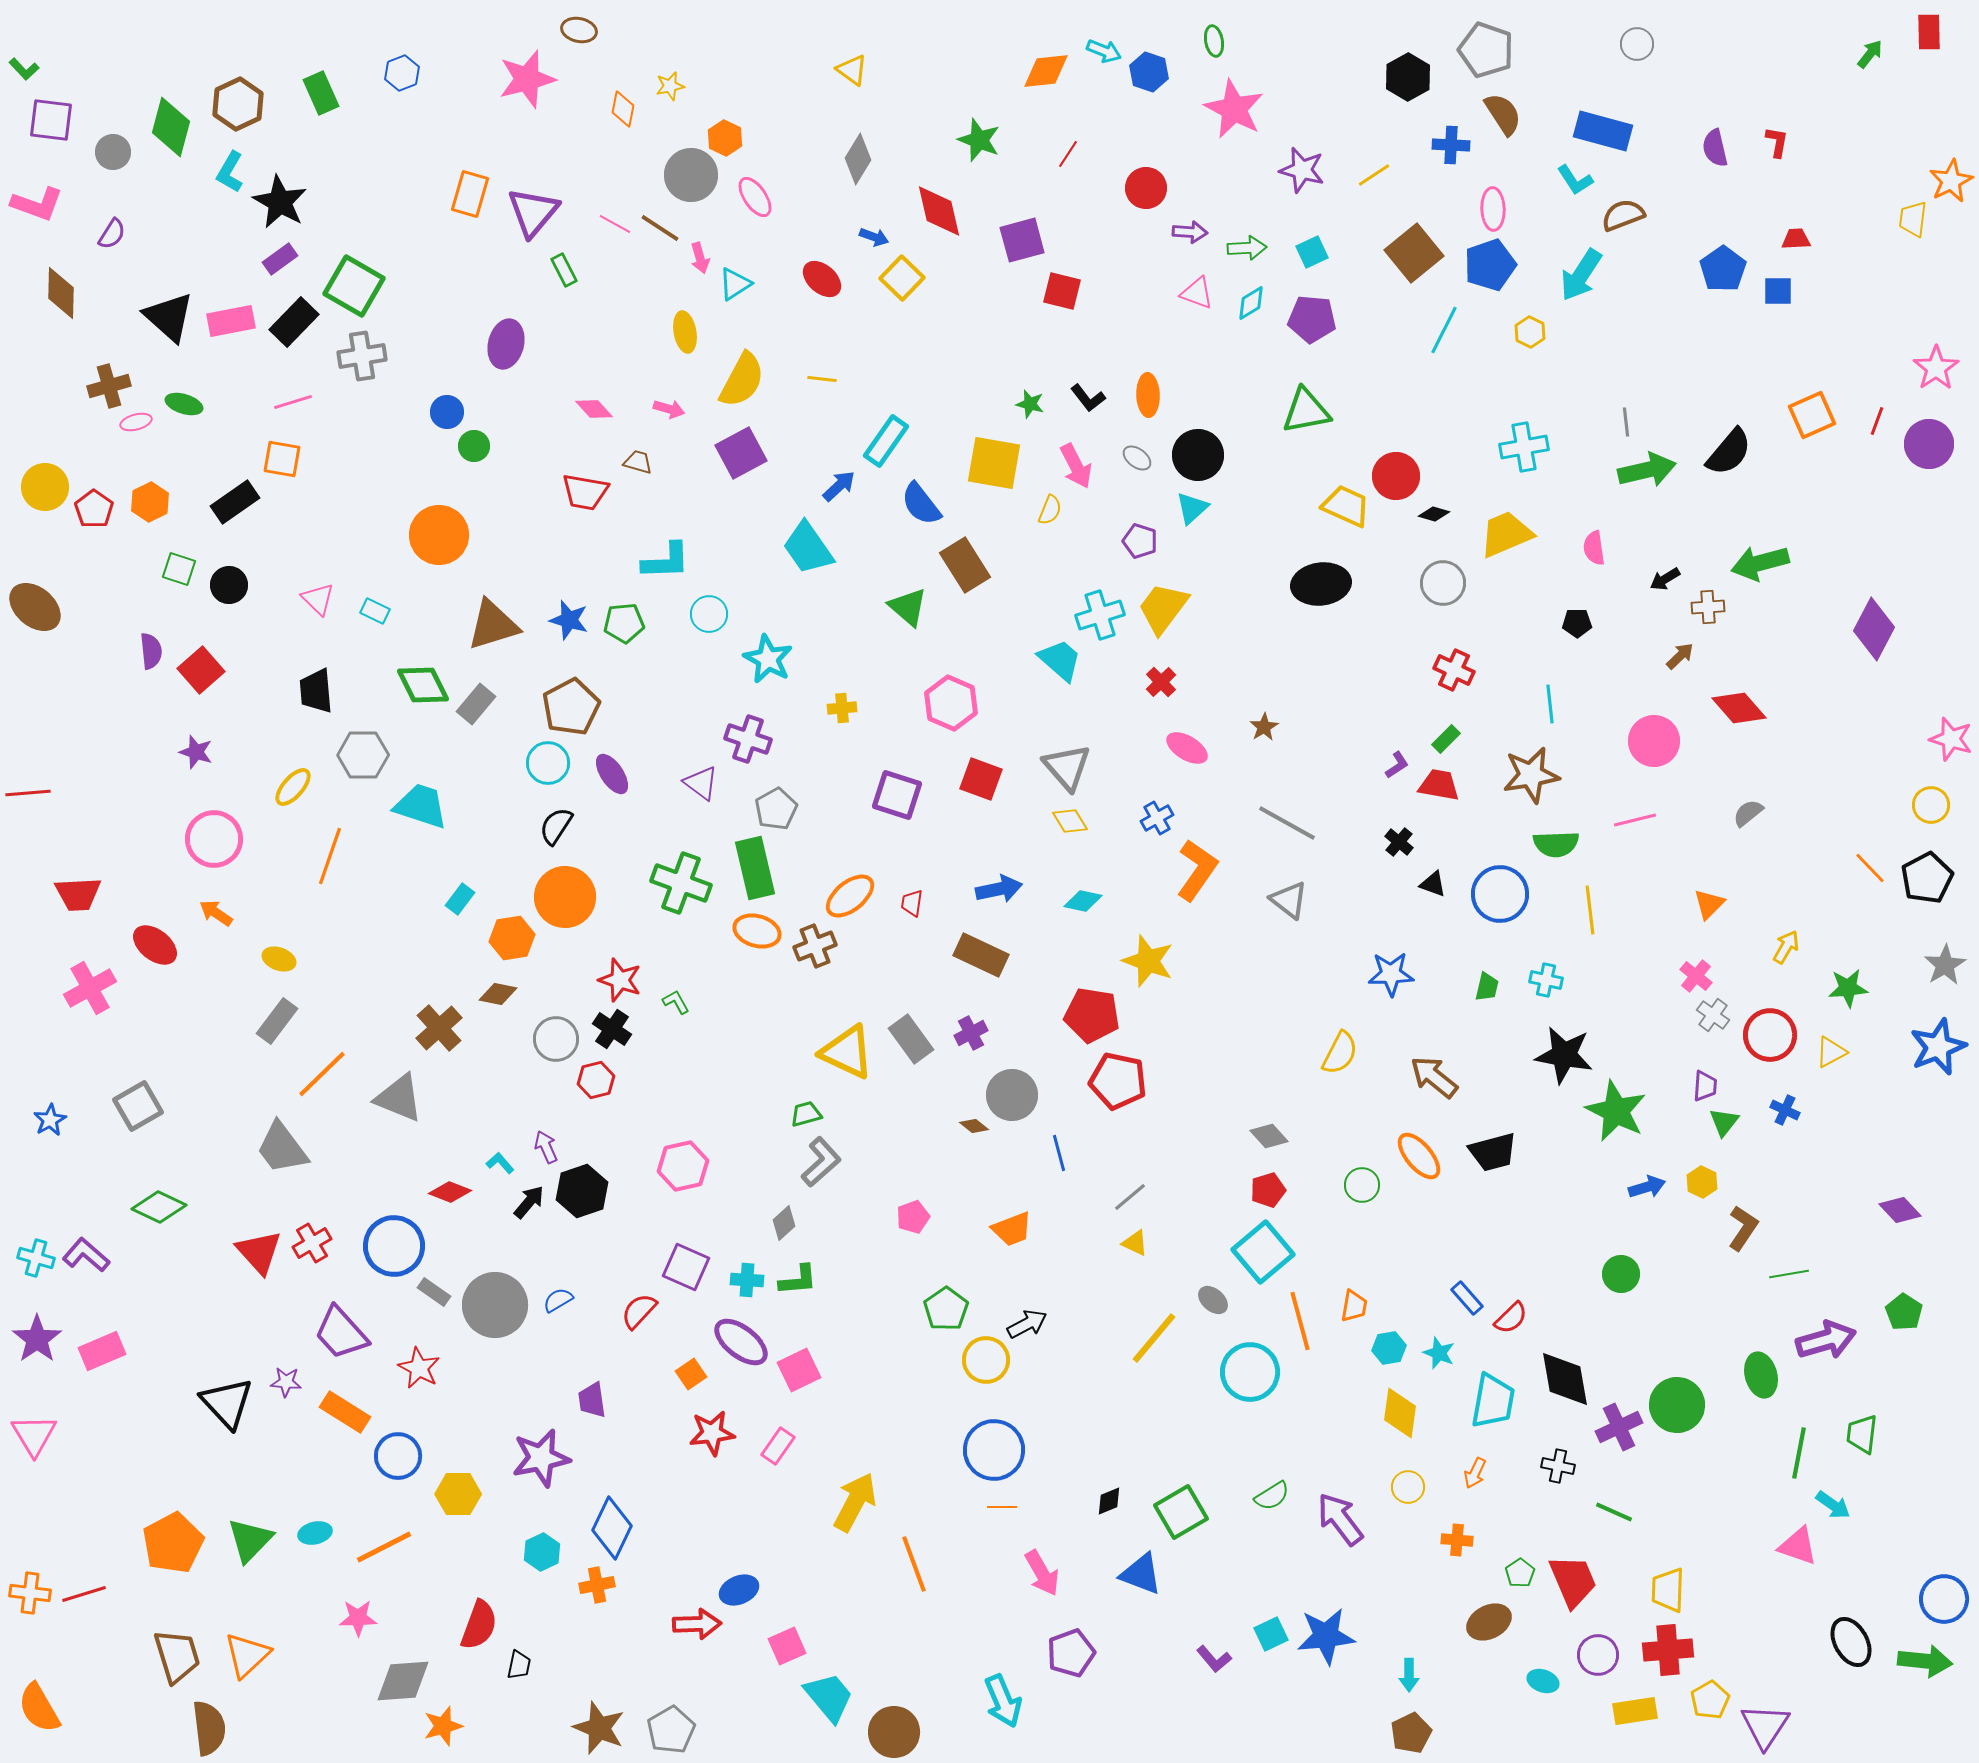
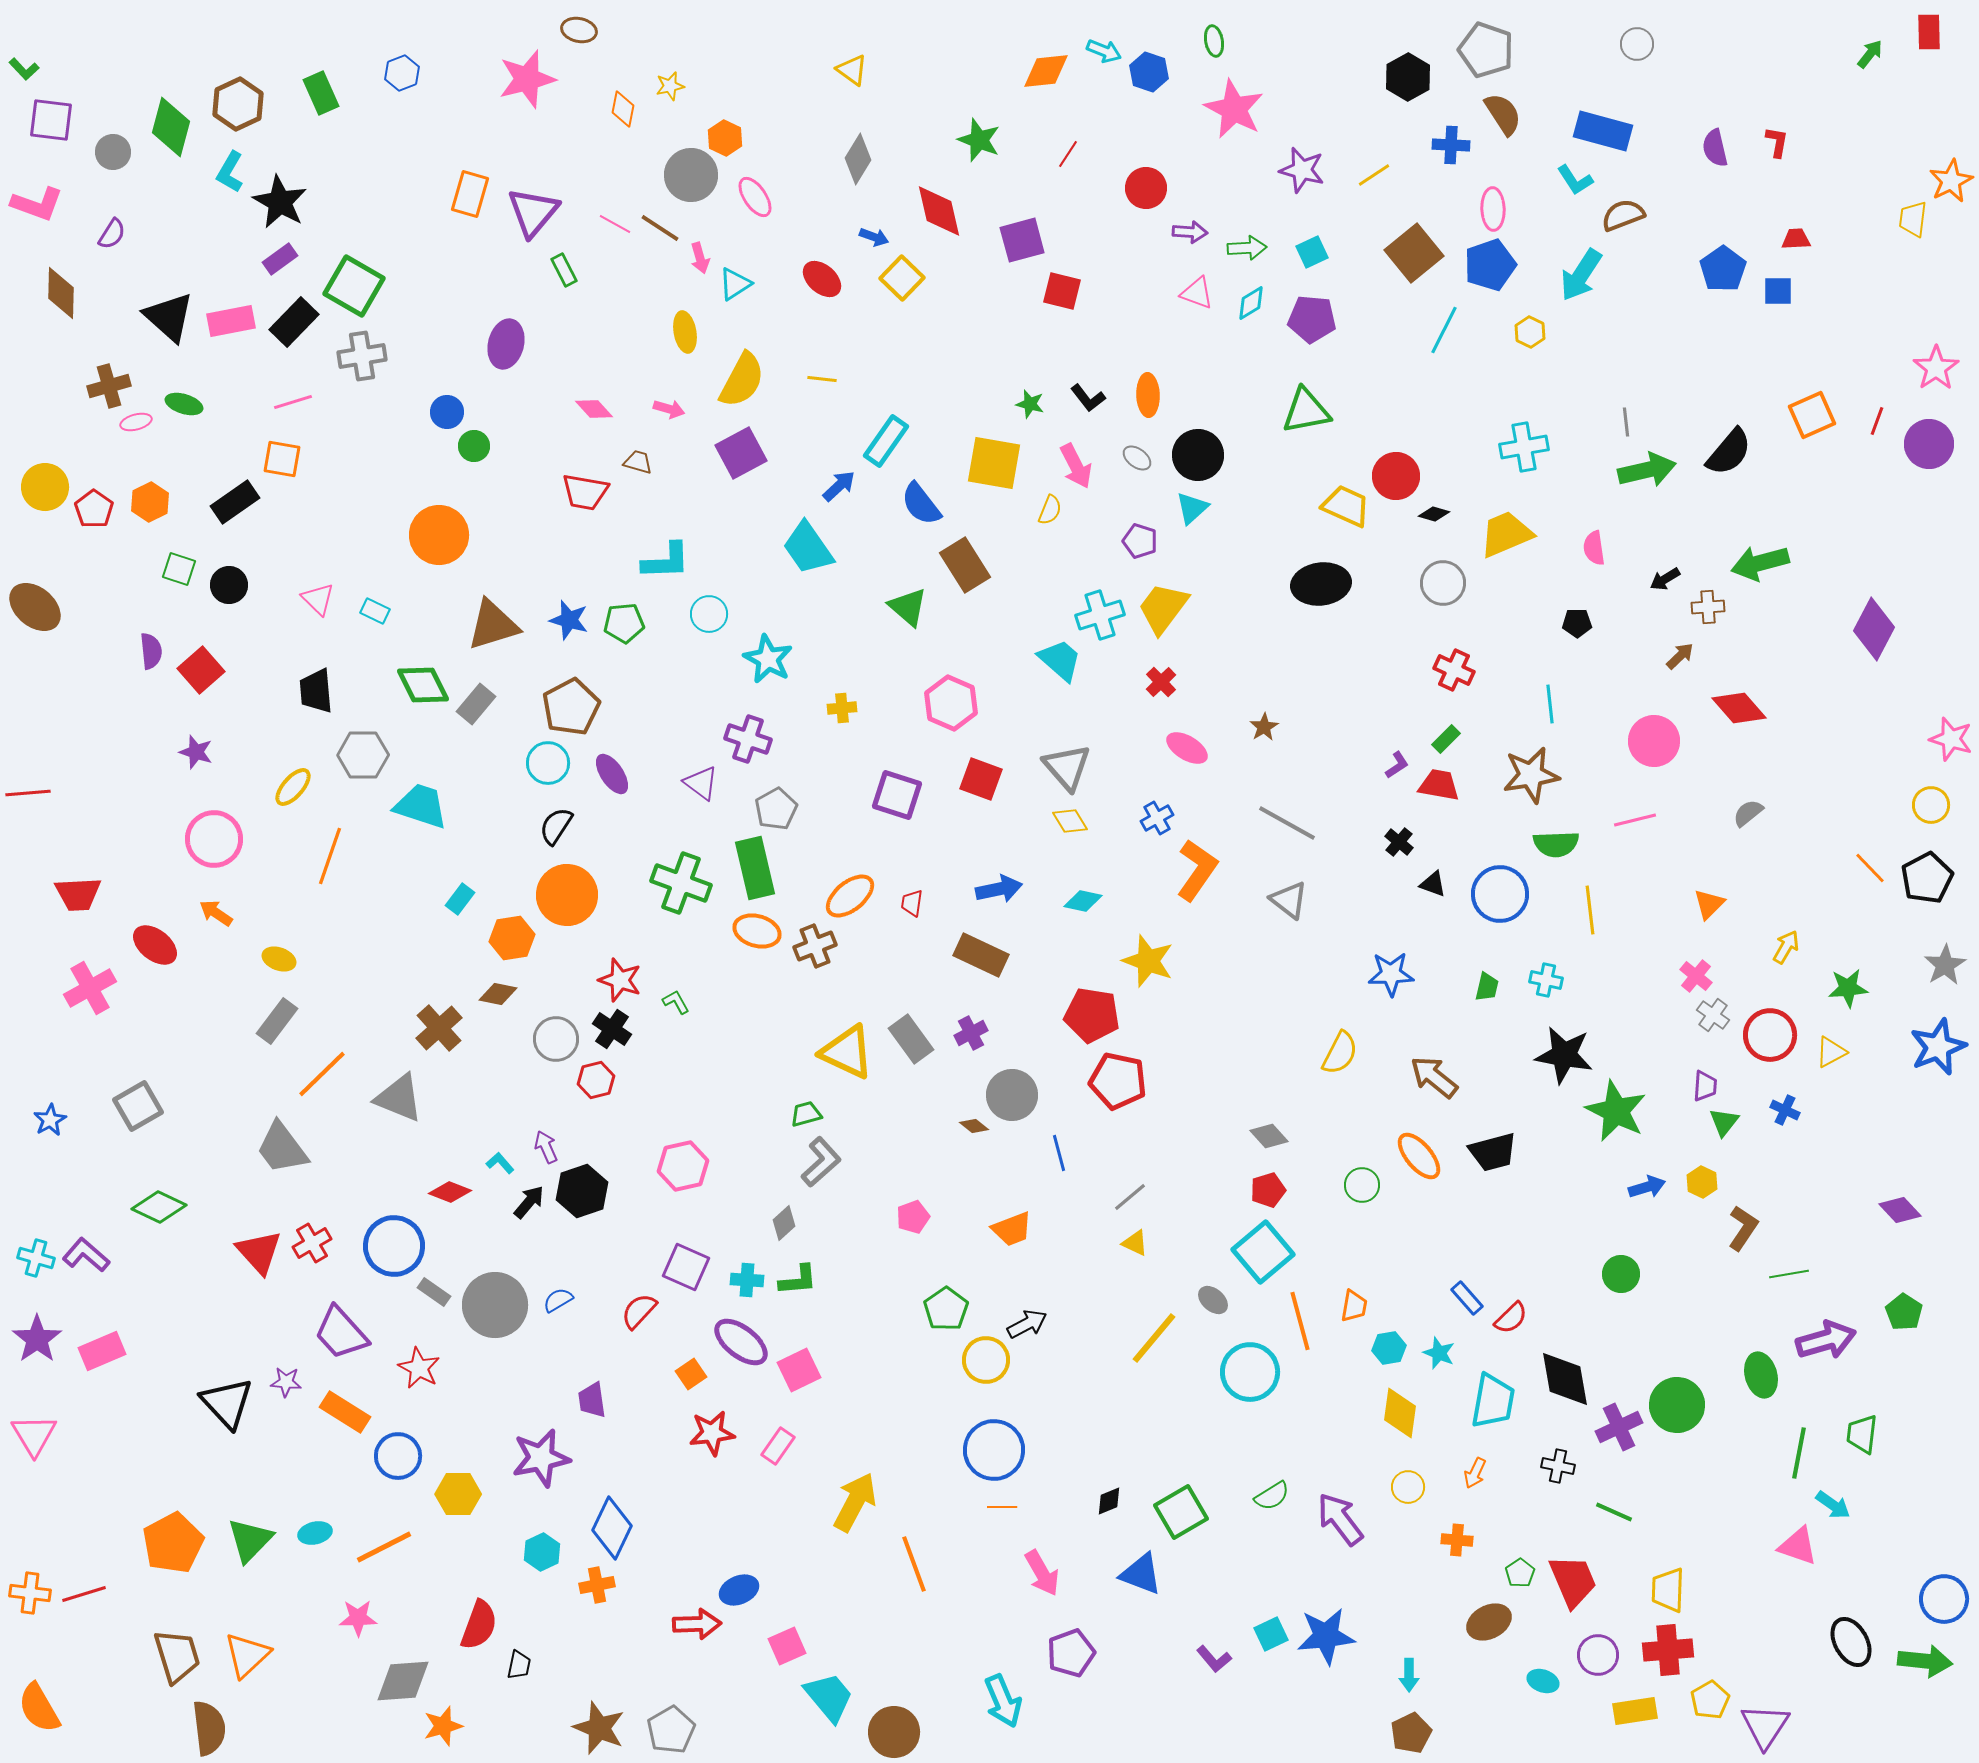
orange circle at (565, 897): moved 2 px right, 2 px up
